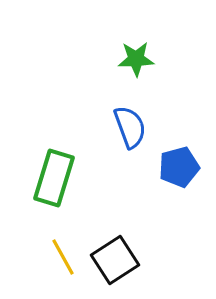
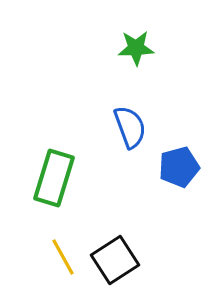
green star: moved 11 px up
